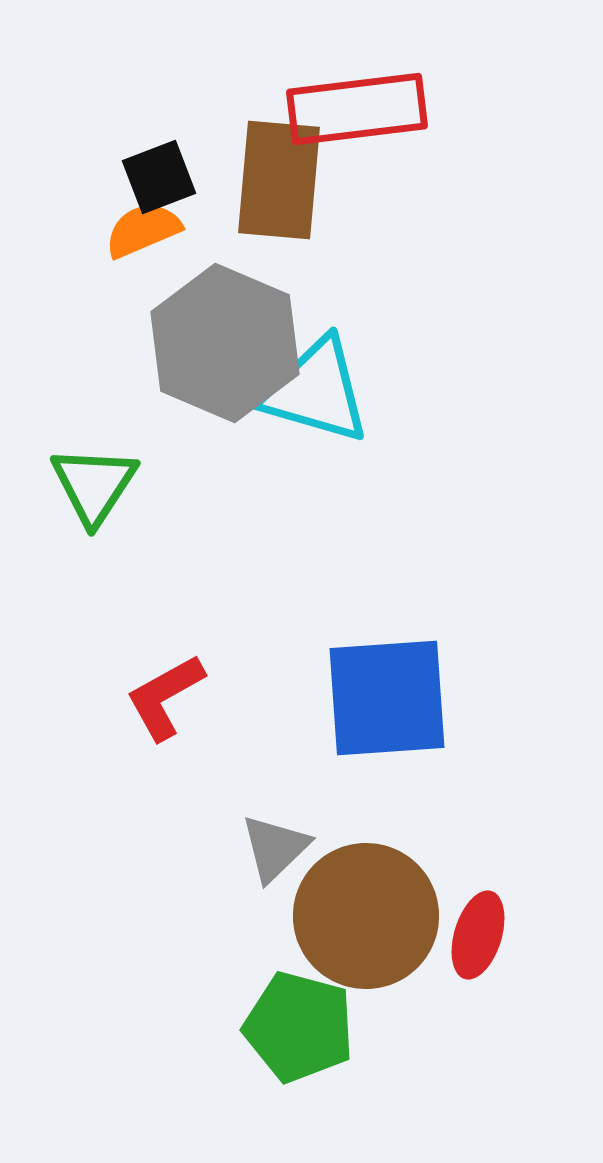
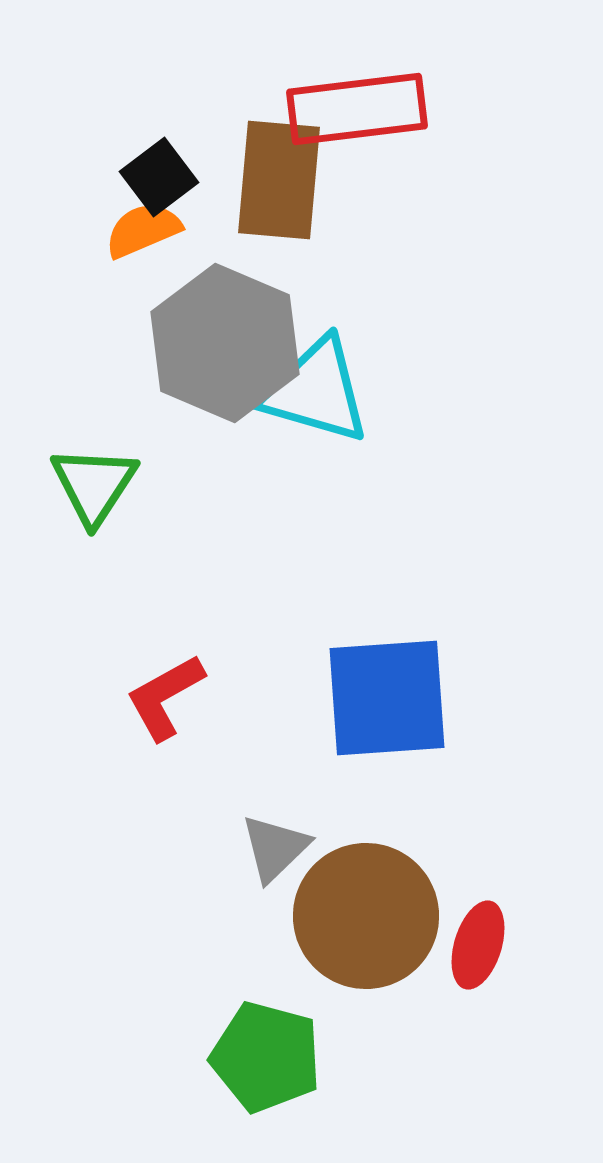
black square: rotated 16 degrees counterclockwise
red ellipse: moved 10 px down
green pentagon: moved 33 px left, 30 px down
